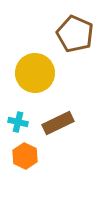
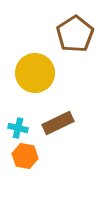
brown pentagon: rotated 15 degrees clockwise
cyan cross: moved 6 px down
orange hexagon: rotated 15 degrees counterclockwise
